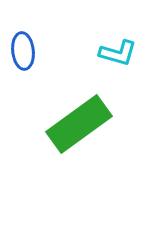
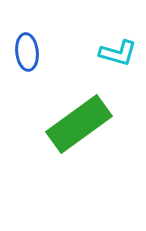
blue ellipse: moved 4 px right, 1 px down
